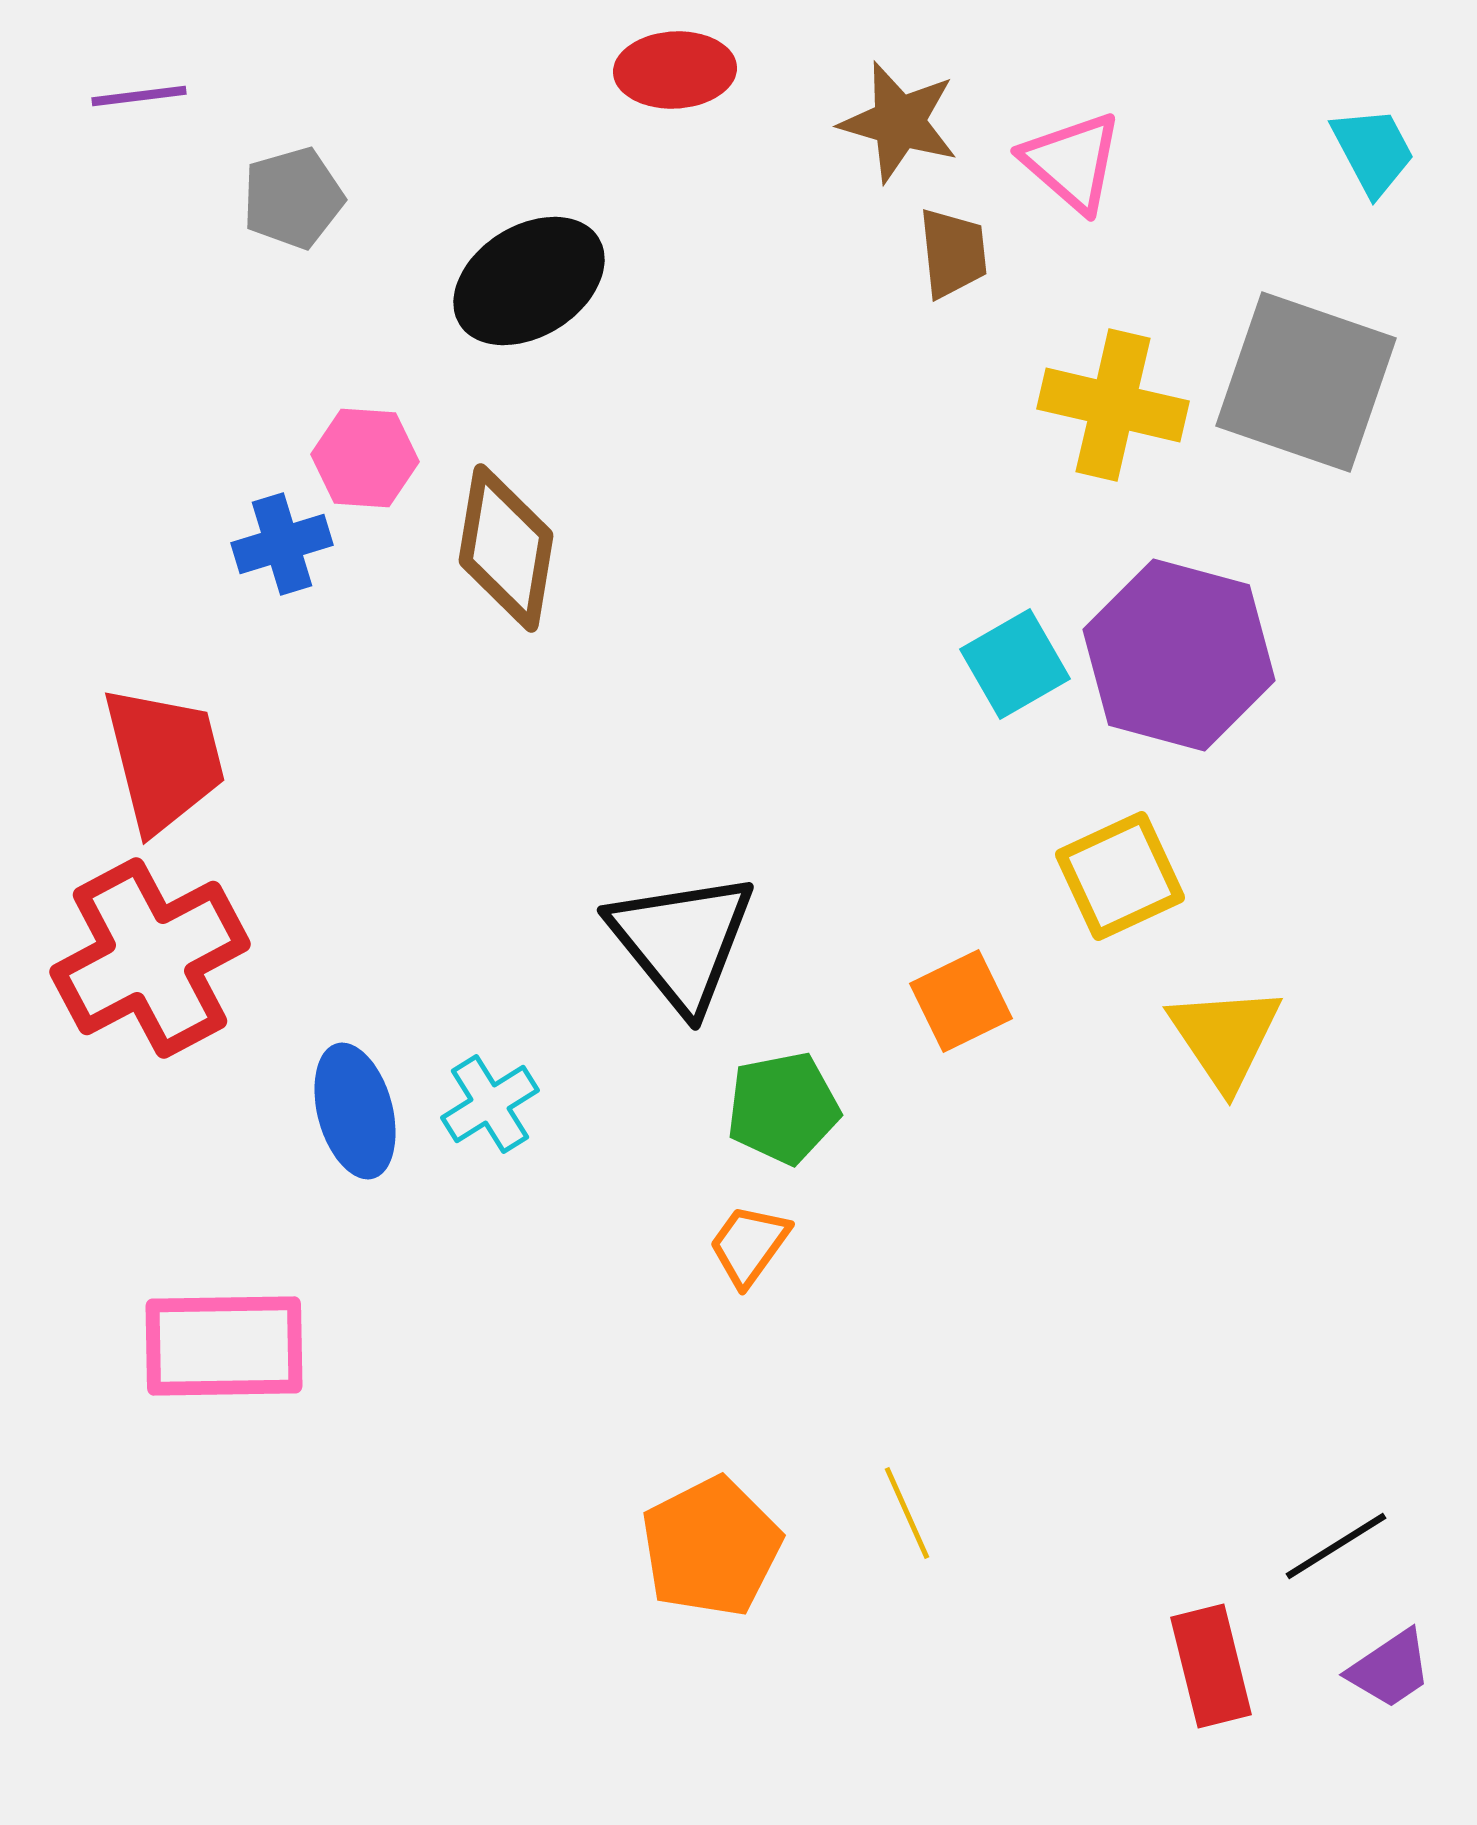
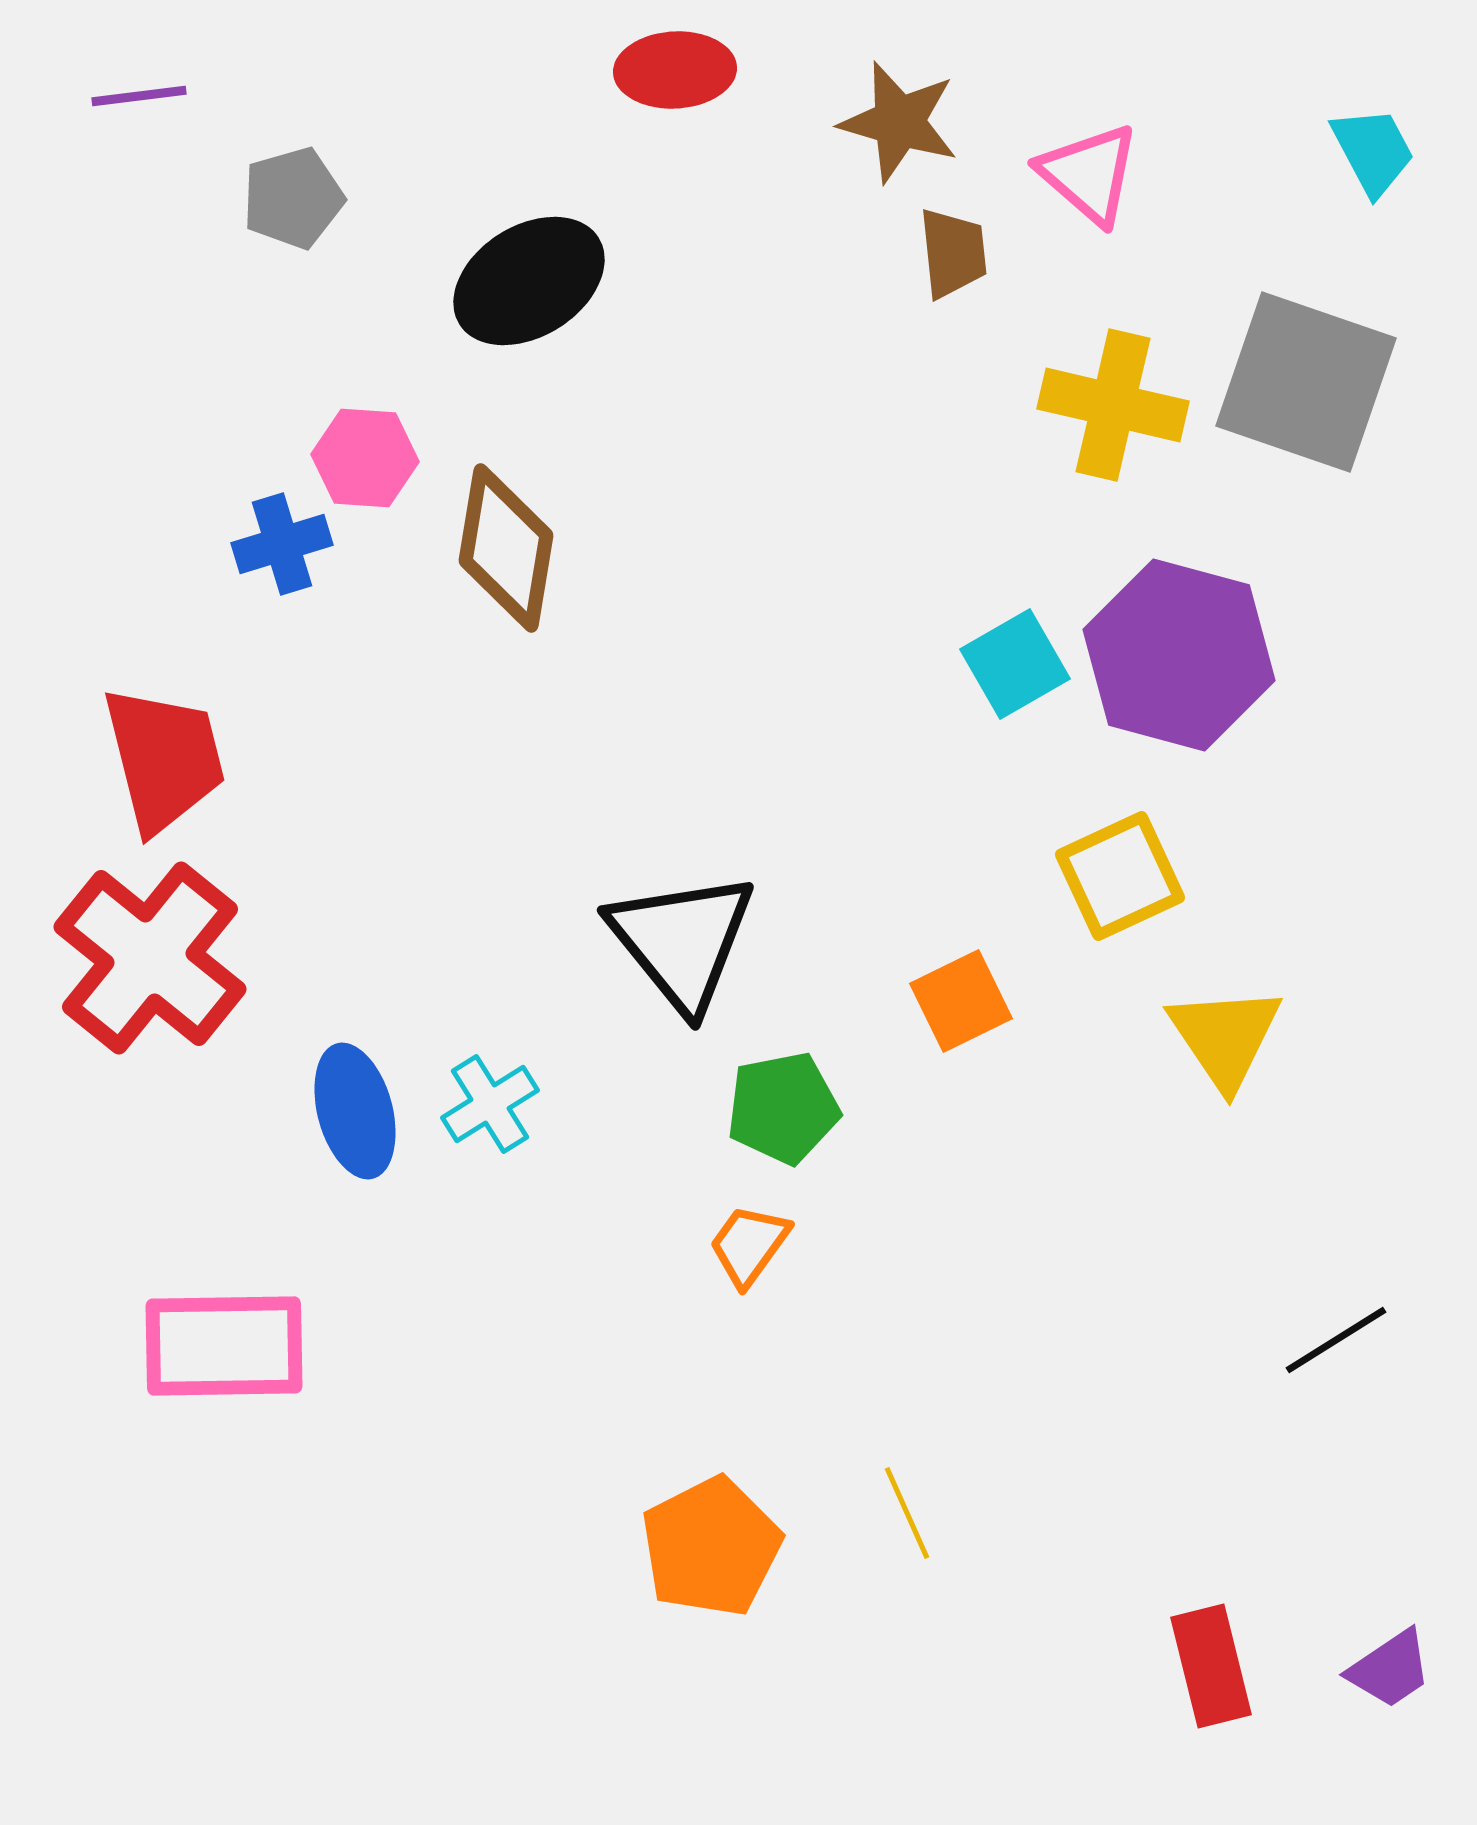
pink triangle: moved 17 px right, 12 px down
red cross: rotated 23 degrees counterclockwise
black line: moved 206 px up
